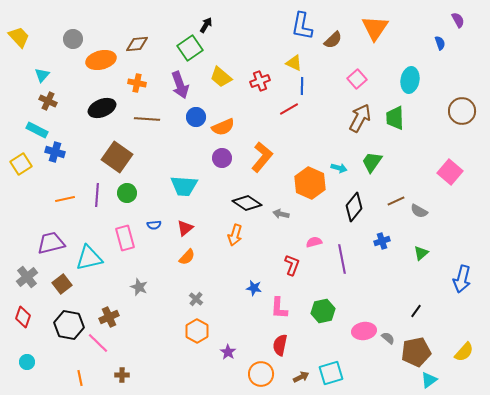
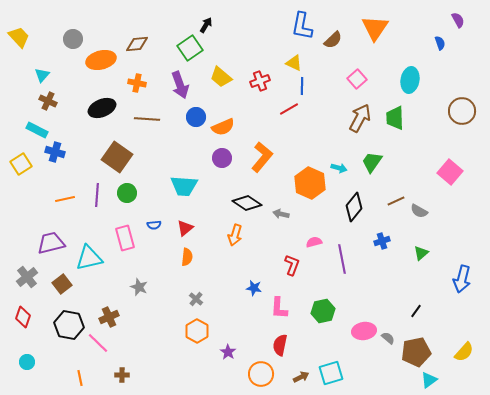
orange semicircle at (187, 257): rotated 36 degrees counterclockwise
